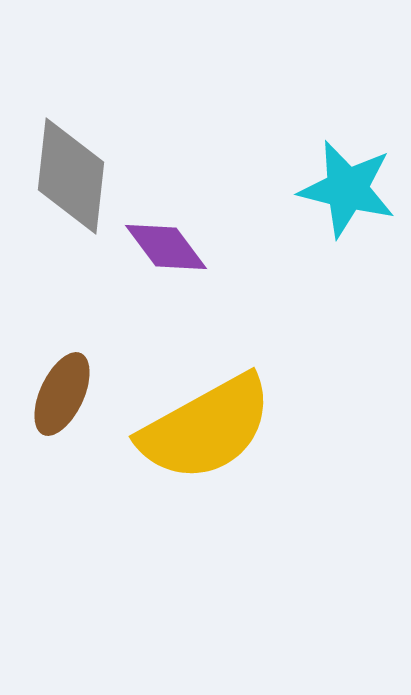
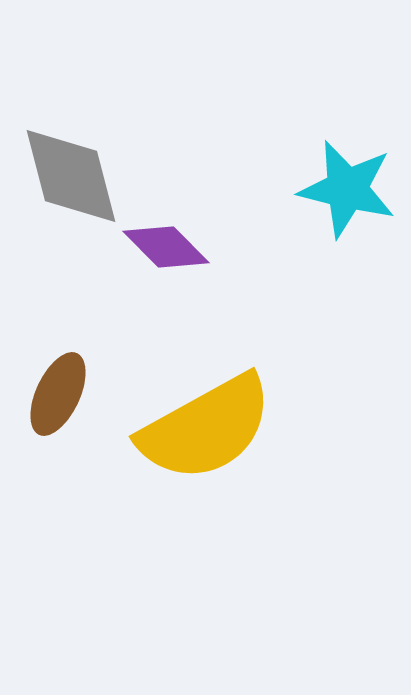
gray diamond: rotated 21 degrees counterclockwise
purple diamond: rotated 8 degrees counterclockwise
brown ellipse: moved 4 px left
